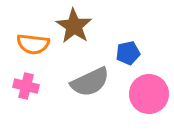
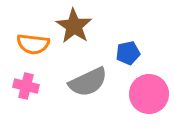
gray semicircle: moved 2 px left
